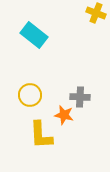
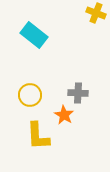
gray cross: moved 2 px left, 4 px up
orange star: rotated 18 degrees clockwise
yellow L-shape: moved 3 px left, 1 px down
